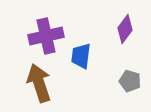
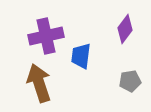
gray pentagon: rotated 25 degrees counterclockwise
